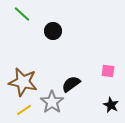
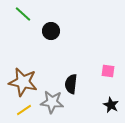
green line: moved 1 px right
black circle: moved 2 px left
black semicircle: rotated 48 degrees counterclockwise
gray star: rotated 30 degrees counterclockwise
